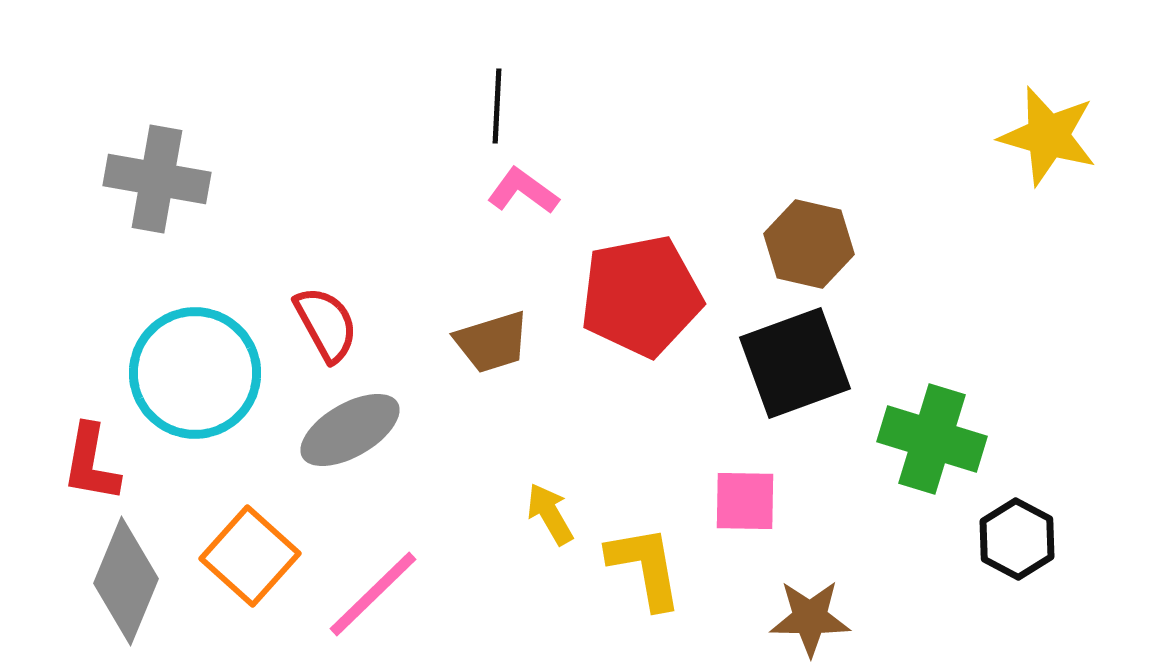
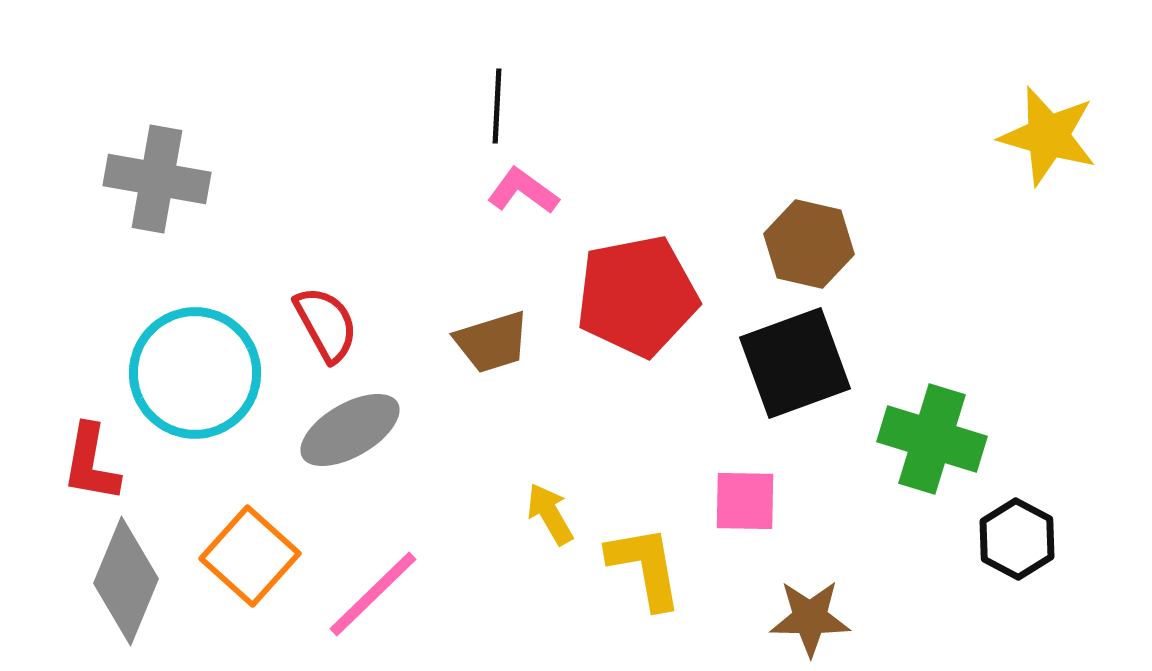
red pentagon: moved 4 px left
